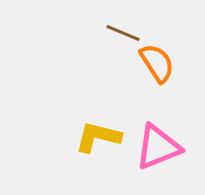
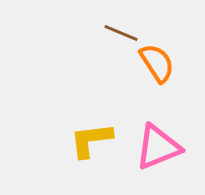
brown line: moved 2 px left
yellow L-shape: moved 7 px left, 3 px down; rotated 21 degrees counterclockwise
